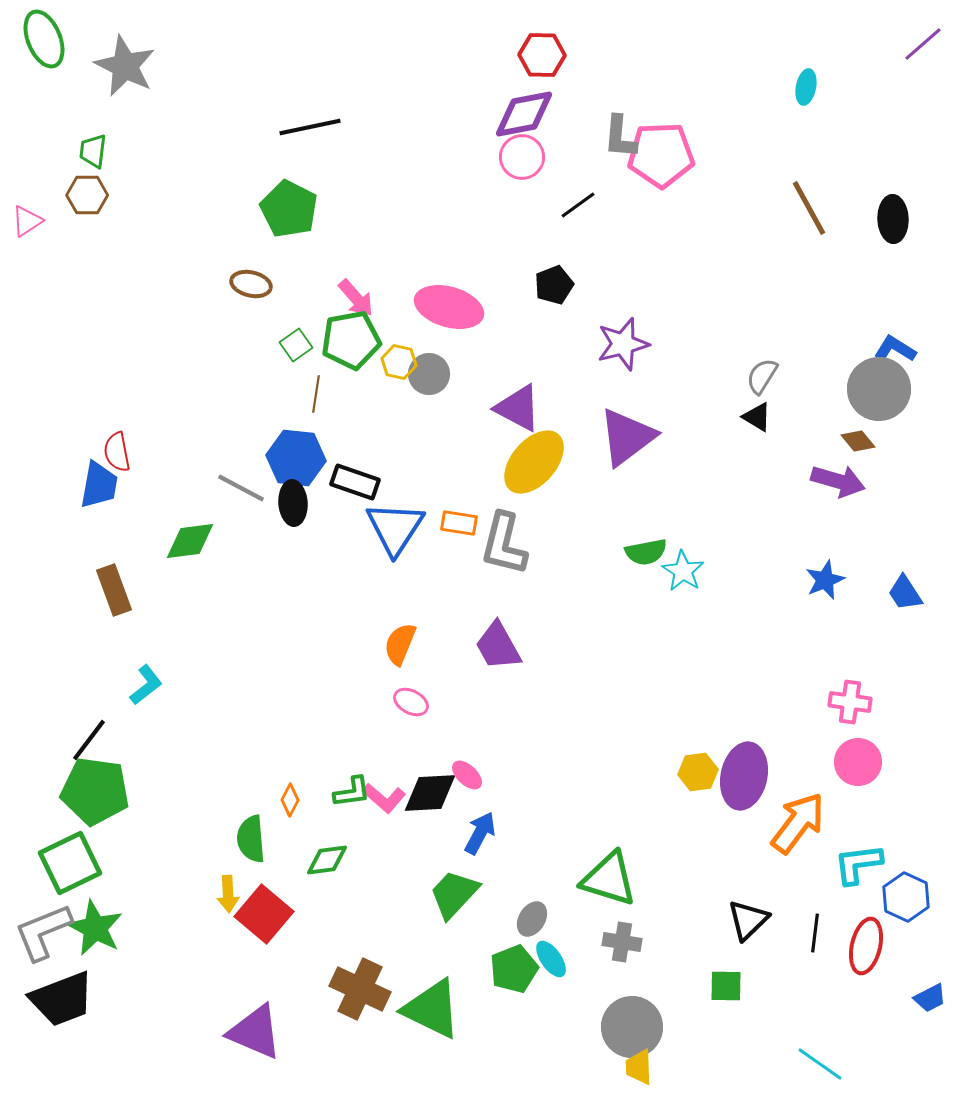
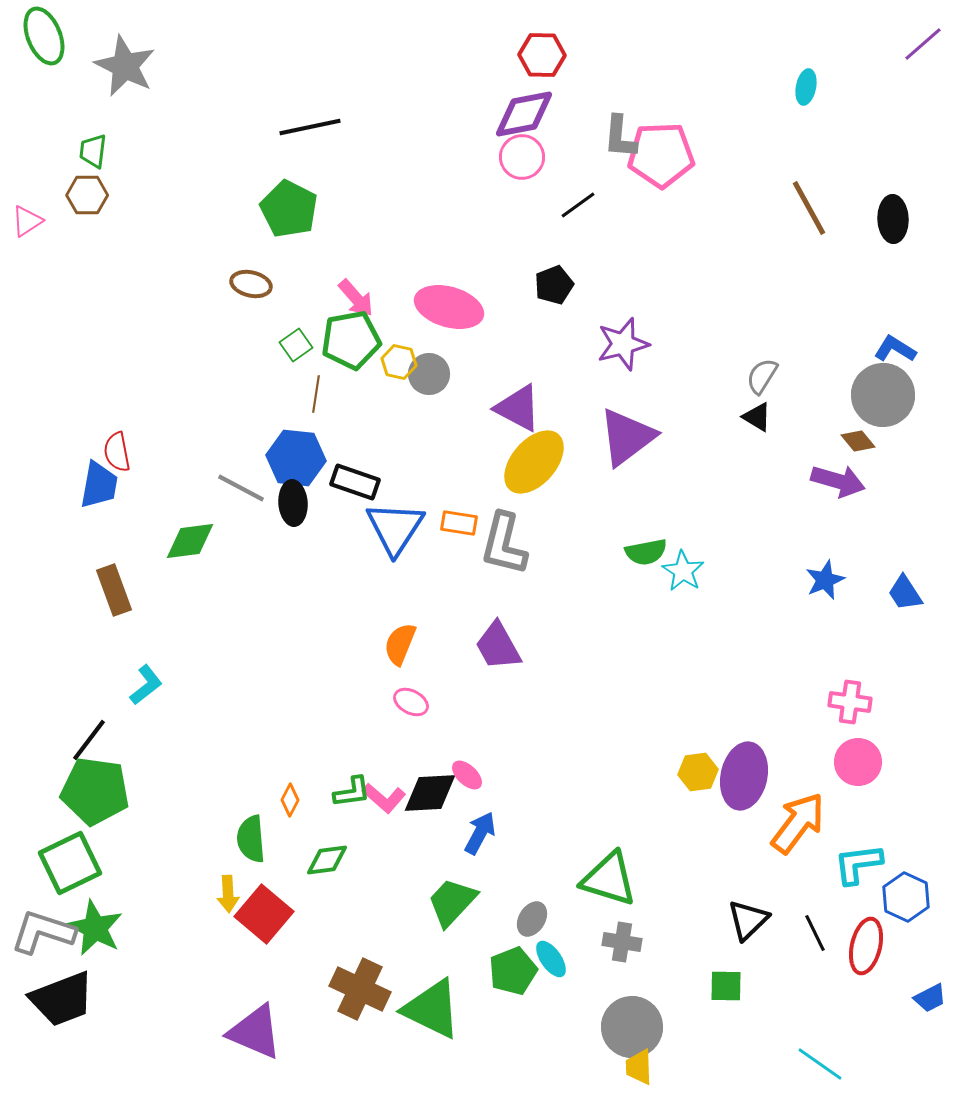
green ellipse at (44, 39): moved 3 px up
gray circle at (879, 389): moved 4 px right, 6 px down
green trapezoid at (454, 894): moved 2 px left, 8 px down
gray L-shape at (43, 932): rotated 40 degrees clockwise
black line at (815, 933): rotated 33 degrees counterclockwise
green pentagon at (514, 969): moved 1 px left, 2 px down
